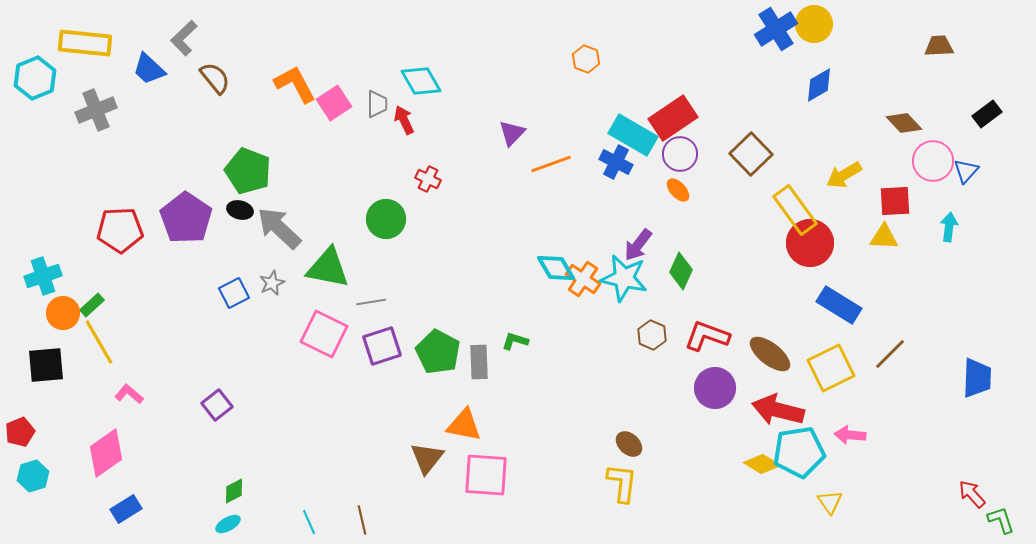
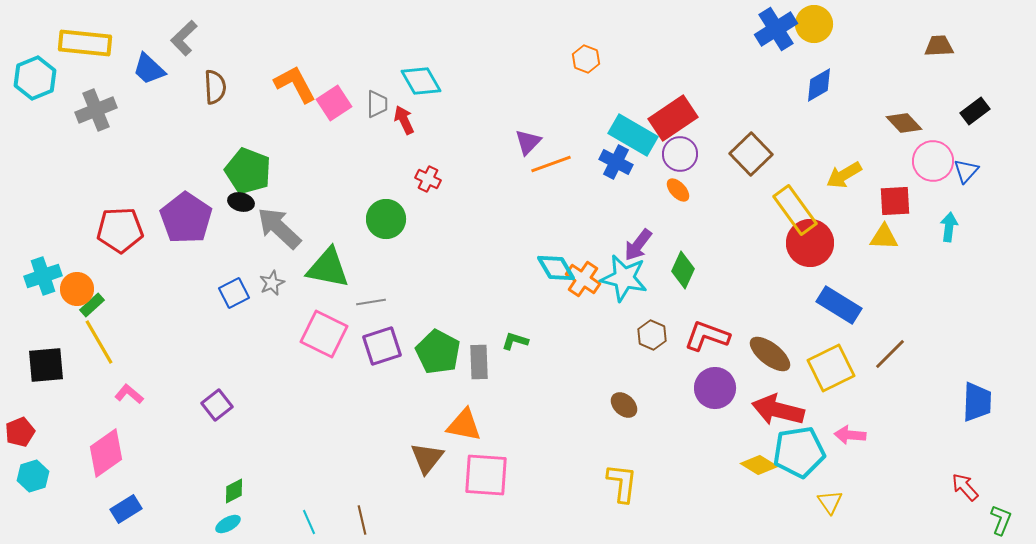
brown semicircle at (215, 78): moved 9 px down; rotated 36 degrees clockwise
black rectangle at (987, 114): moved 12 px left, 3 px up
purple triangle at (512, 133): moved 16 px right, 9 px down
black ellipse at (240, 210): moved 1 px right, 8 px up
green diamond at (681, 271): moved 2 px right, 1 px up
orange circle at (63, 313): moved 14 px right, 24 px up
blue trapezoid at (977, 378): moved 24 px down
brown ellipse at (629, 444): moved 5 px left, 39 px up
yellow diamond at (762, 464): moved 3 px left, 1 px down
red arrow at (972, 494): moved 7 px left, 7 px up
green L-shape at (1001, 520): rotated 40 degrees clockwise
